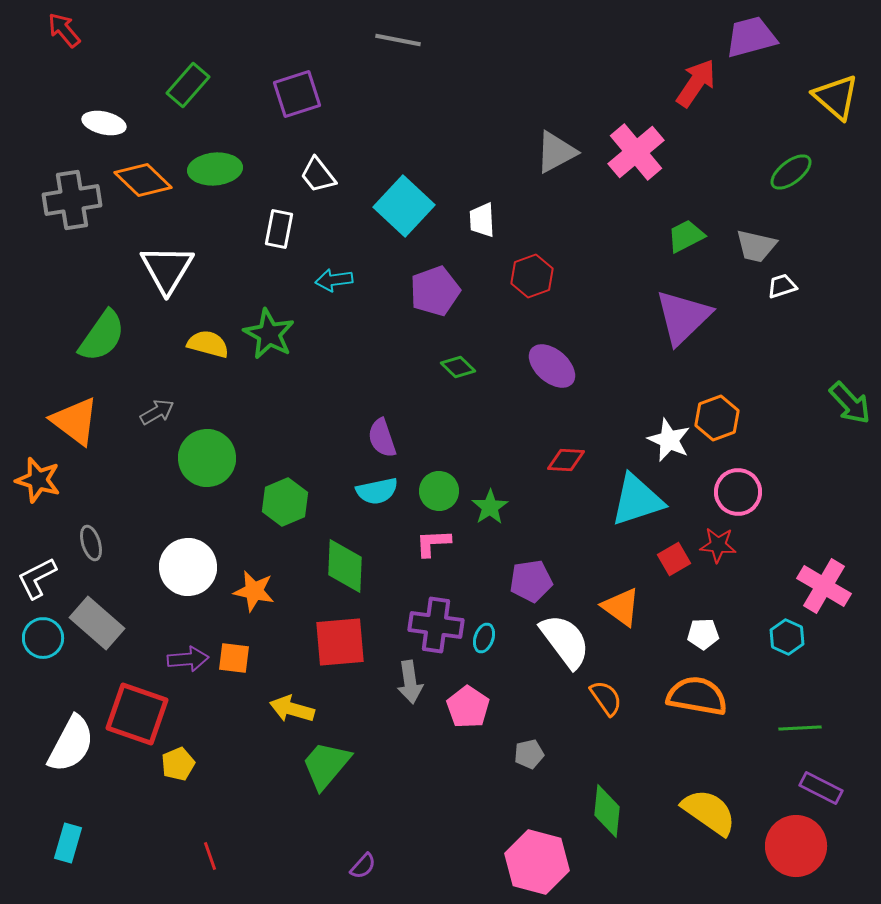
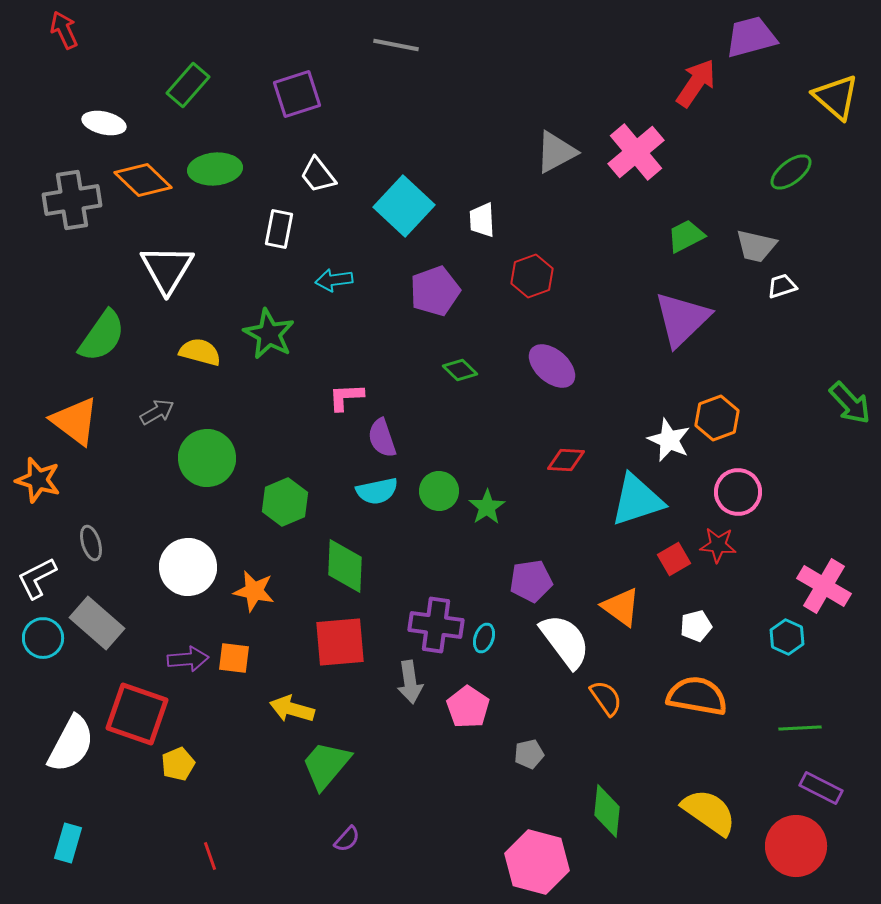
red arrow at (64, 30): rotated 15 degrees clockwise
gray line at (398, 40): moved 2 px left, 5 px down
purple triangle at (683, 317): moved 1 px left, 2 px down
yellow semicircle at (208, 344): moved 8 px left, 8 px down
green diamond at (458, 367): moved 2 px right, 3 px down
green star at (490, 507): moved 3 px left
pink L-shape at (433, 543): moved 87 px left, 146 px up
white pentagon at (703, 634): moved 7 px left, 8 px up; rotated 12 degrees counterclockwise
purple semicircle at (363, 866): moved 16 px left, 27 px up
